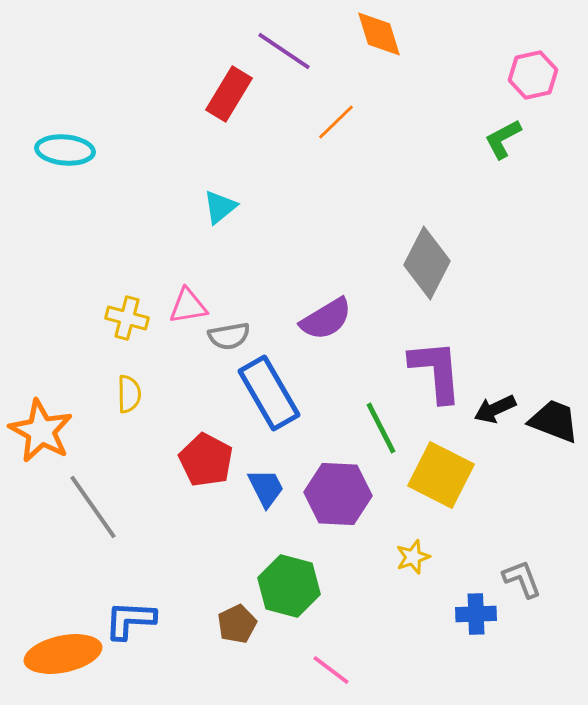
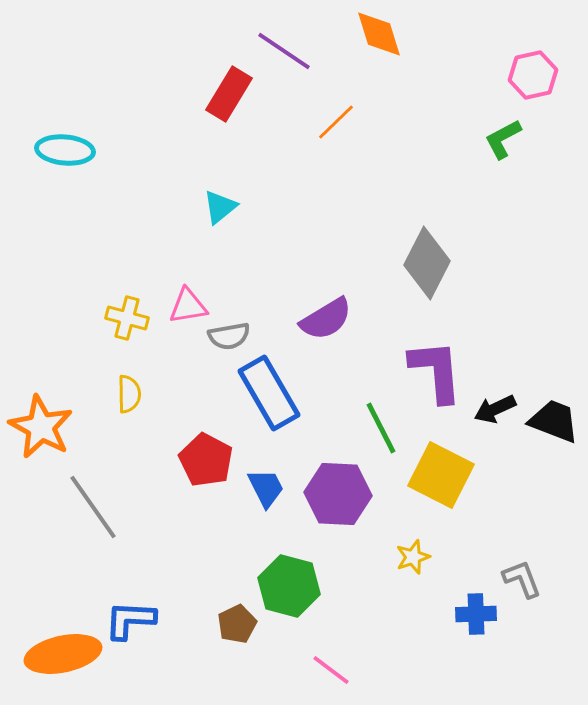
orange star: moved 4 px up
